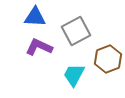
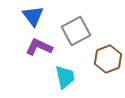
blue triangle: moved 2 px left, 1 px up; rotated 50 degrees clockwise
cyan trapezoid: moved 9 px left, 2 px down; rotated 140 degrees clockwise
